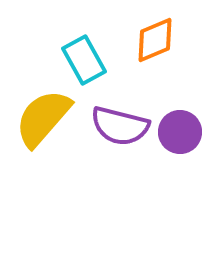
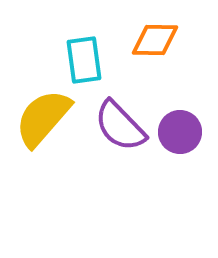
orange diamond: rotated 24 degrees clockwise
cyan rectangle: rotated 21 degrees clockwise
purple semicircle: rotated 32 degrees clockwise
